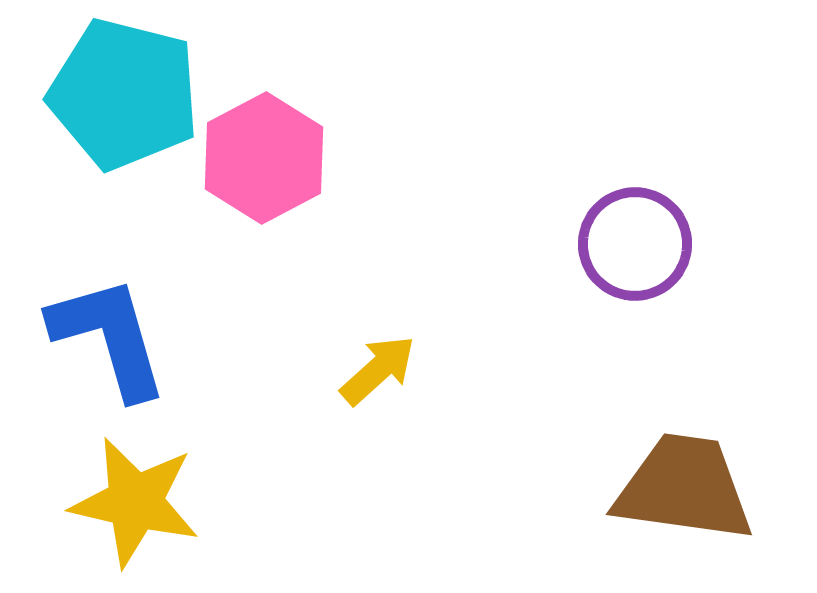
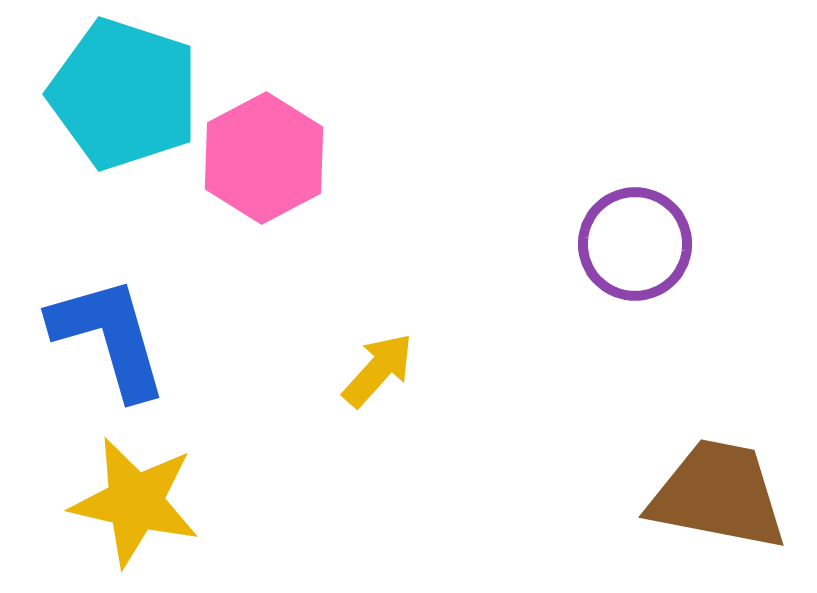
cyan pentagon: rotated 4 degrees clockwise
yellow arrow: rotated 6 degrees counterclockwise
brown trapezoid: moved 34 px right, 7 px down; rotated 3 degrees clockwise
